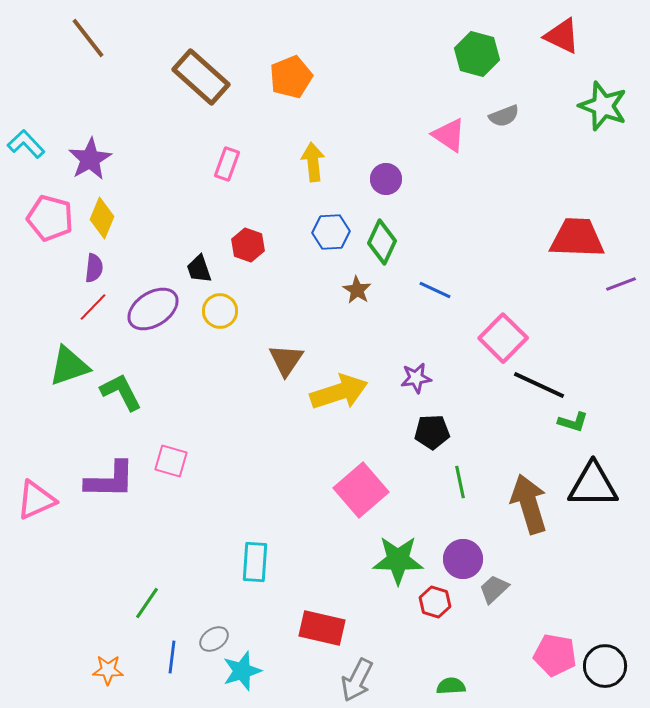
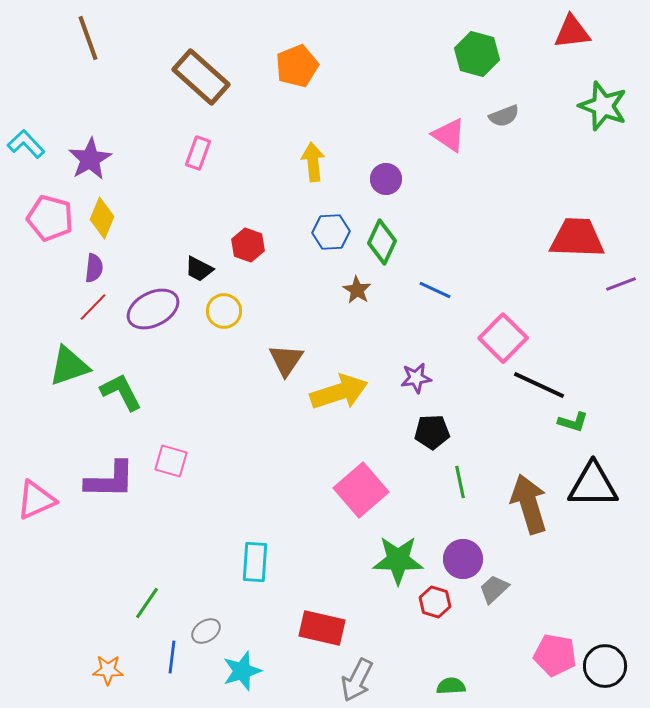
red triangle at (562, 36): moved 10 px right, 4 px up; rotated 33 degrees counterclockwise
brown line at (88, 38): rotated 18 degrees clockwise
orange pentagon at (291, 77): moved 6 px right, 11 px up
pink rectangle at (227, 164): moved 29 px left, 11 px up
black trapezoid at (199, 269): rotated 44 degrees counterclockwise
purple ellipse at (153, 309): rotated 6 degrees clockwise
yellow circle at (220, 311): moved 4 px right
gray ellipse at (214, 639): moved 8 px left, 8 px up
